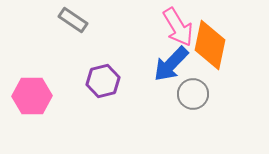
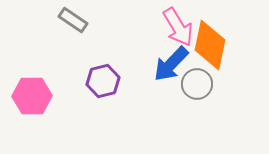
gray circle: moved 4 px right, 10 px up
